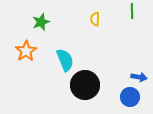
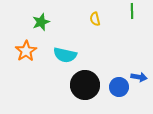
yellow semicircle: rotated 16 degrees counterclockwise
cyan semicircle: moved 5 px up; rotated 125 degrees clockwise
blue circle: moved 11 px left, 10 px up
